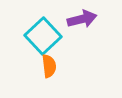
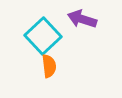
purple arrow: rotated 148 degrees counterclockwise
